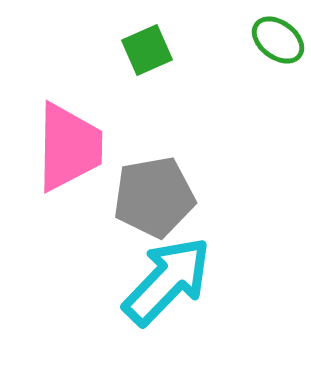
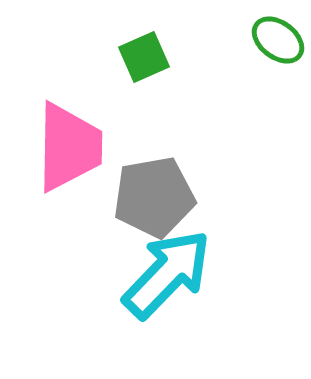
green square: moved 3 px left, 7 px down
cyan arrow: moved 7 px up
